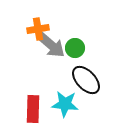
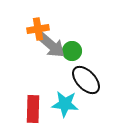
green circle: moved 3 px left, 3 px down
